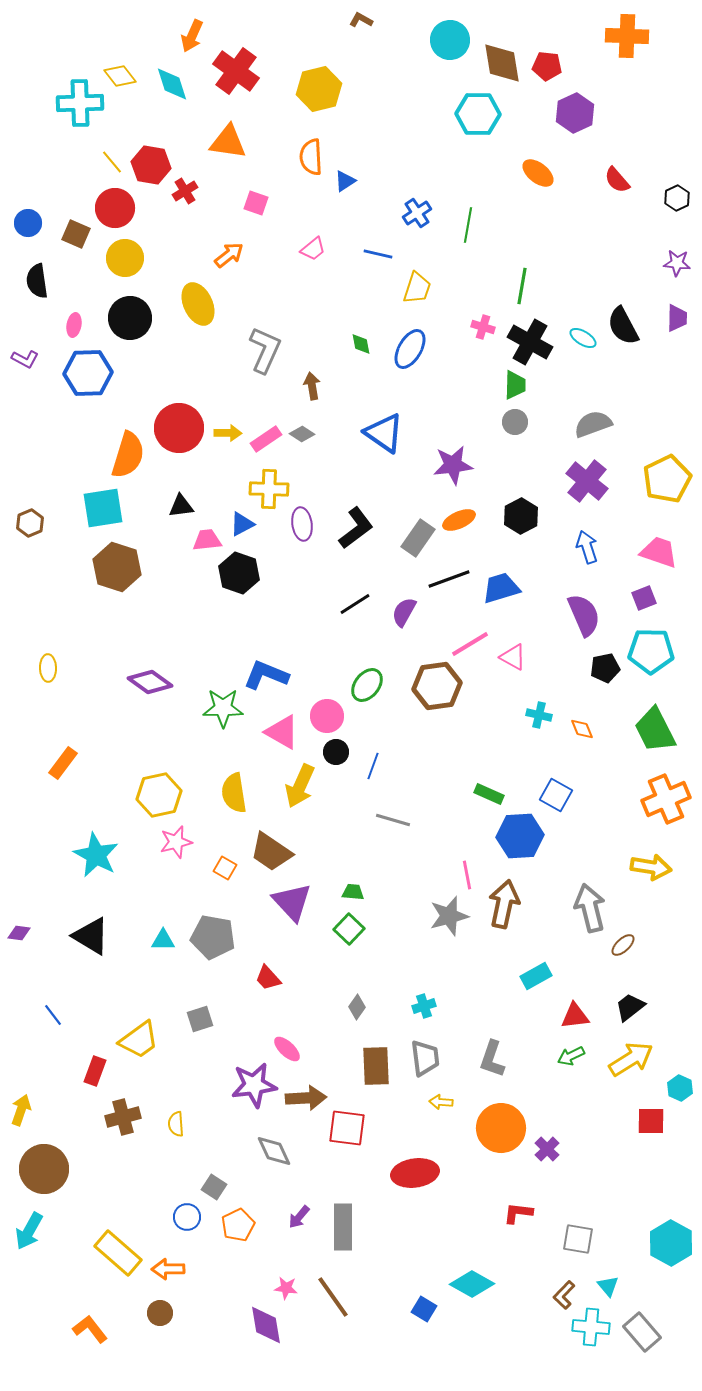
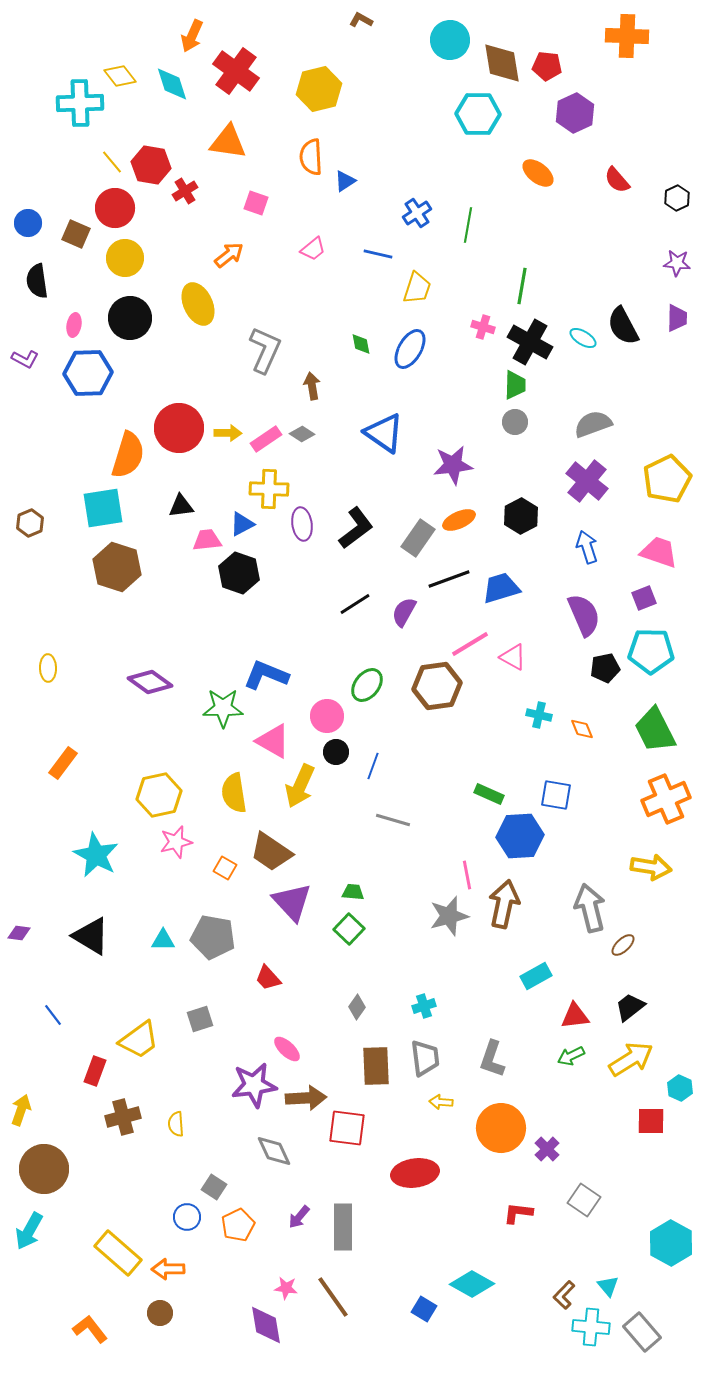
pink triangle at (282, 732): moved 9 px left, 9 px down
blue square at (556, 795): rotated 20 degrees counterclockwise
gray square at (578, 1239): moved 6 px right, 39 px up; rotated 24 degrees clockwise
